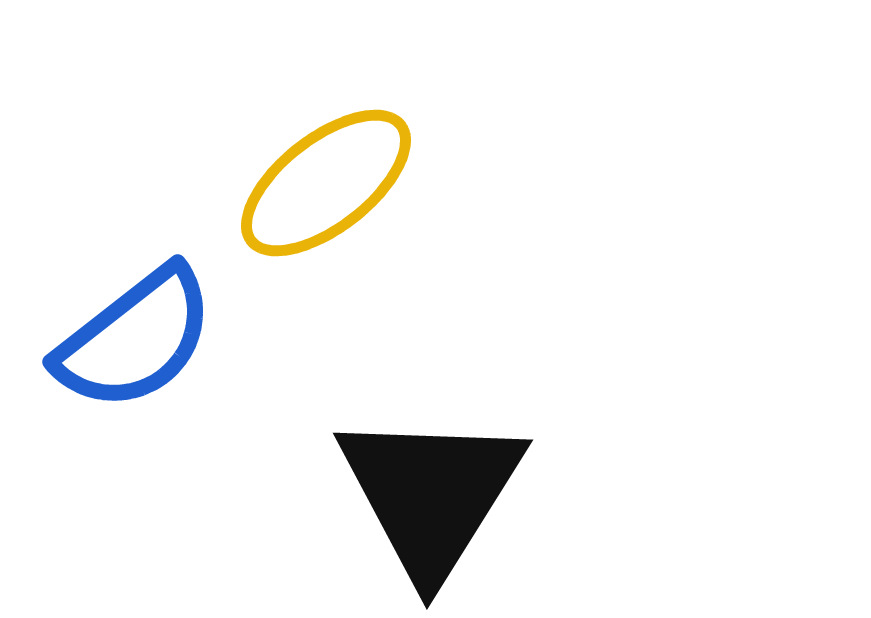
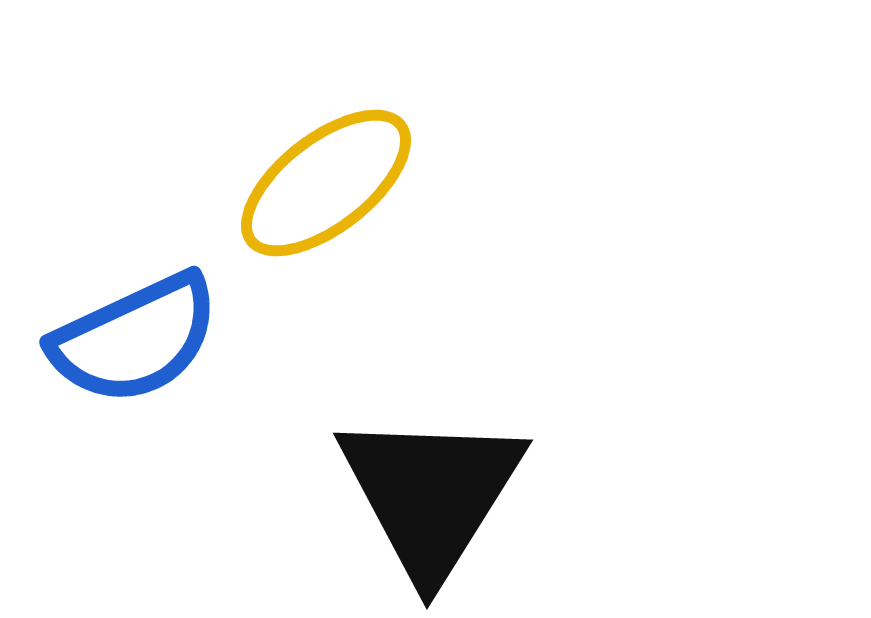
blue semicircle: rotated 13 degrees clockwise
